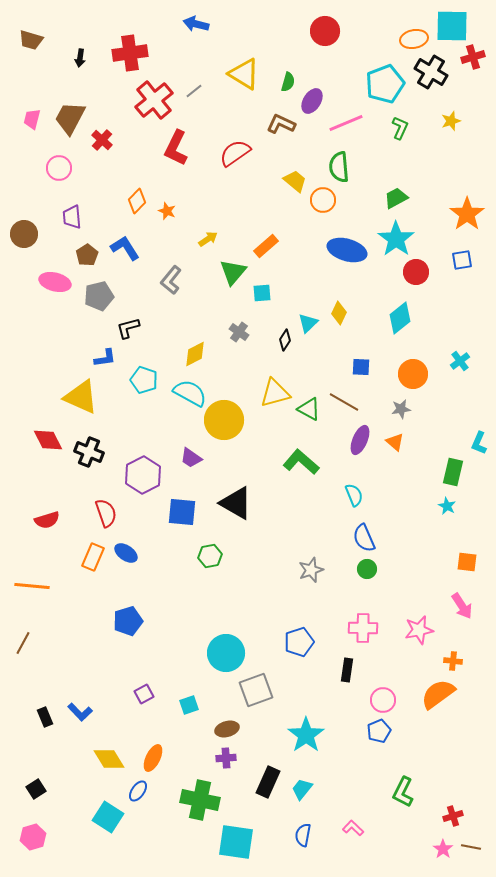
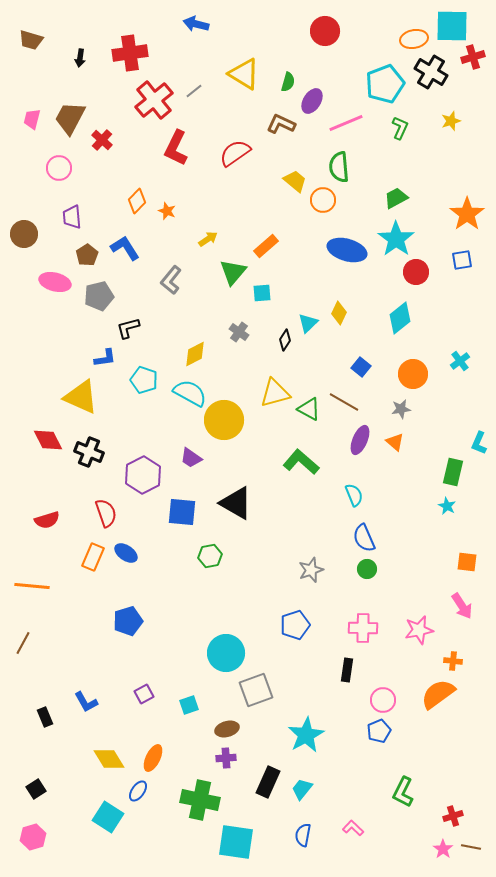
blue square at (361, 367): rotated 36 degrees clockwise
blue pentagon at (299, 642): moved 4 px left, 17 px up
blue L-shape at (80, 712): moved 6 px right, 10 px up; rotated 15 degrees clockwise
cyan star at (306, 735): rotated 6 degrees clockwise
